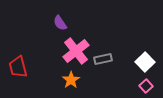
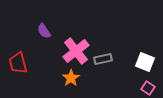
purple semicircle: moved 16 px left, 8 px down
white square: rotated 24 degrees counterclockwise
red trapezoid: moved 4 px up
orange star: moved 2 px up
pink square: moved 2 px right, 2 px down; rotated 16 degrees counterclockwise
